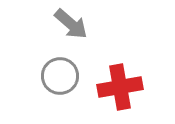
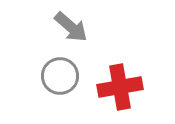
gray arrow: moved 3 px down
